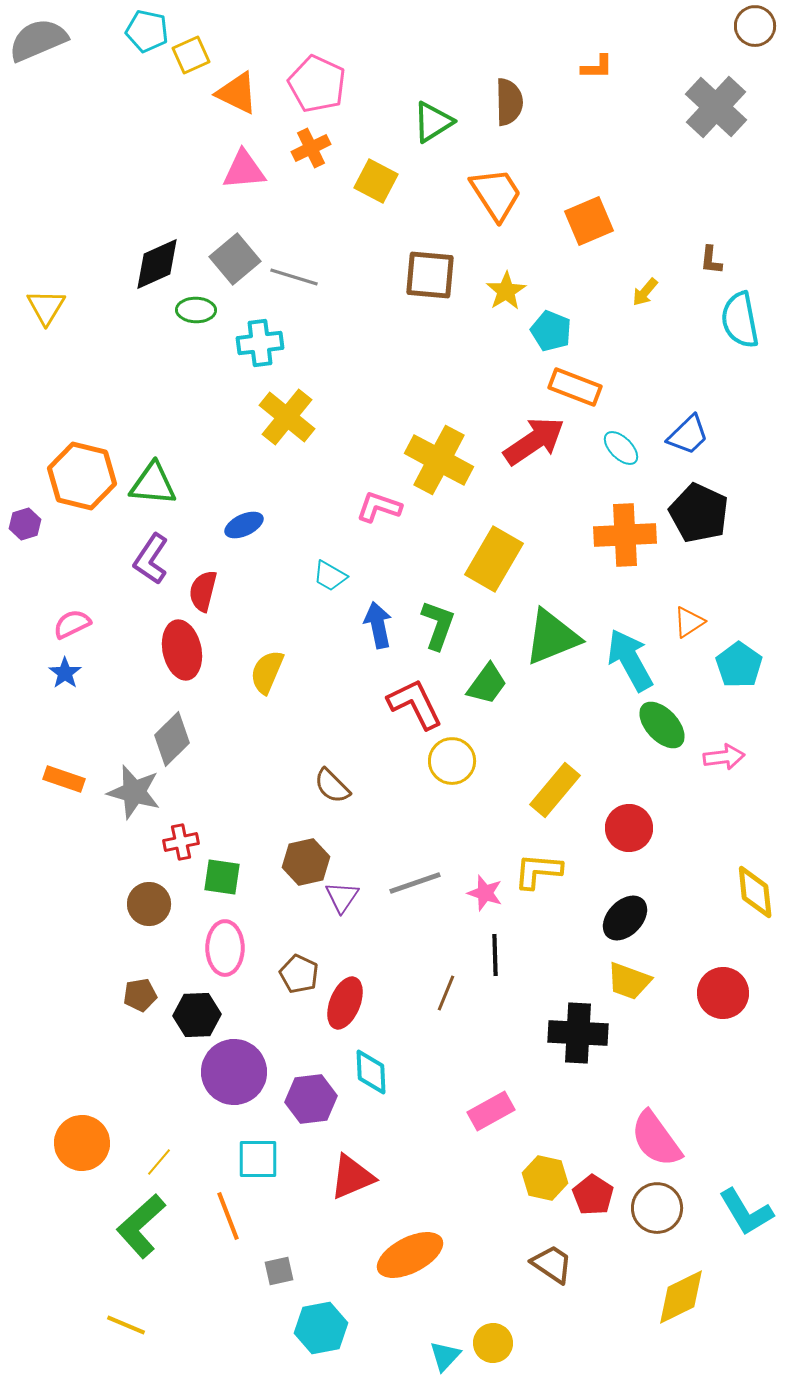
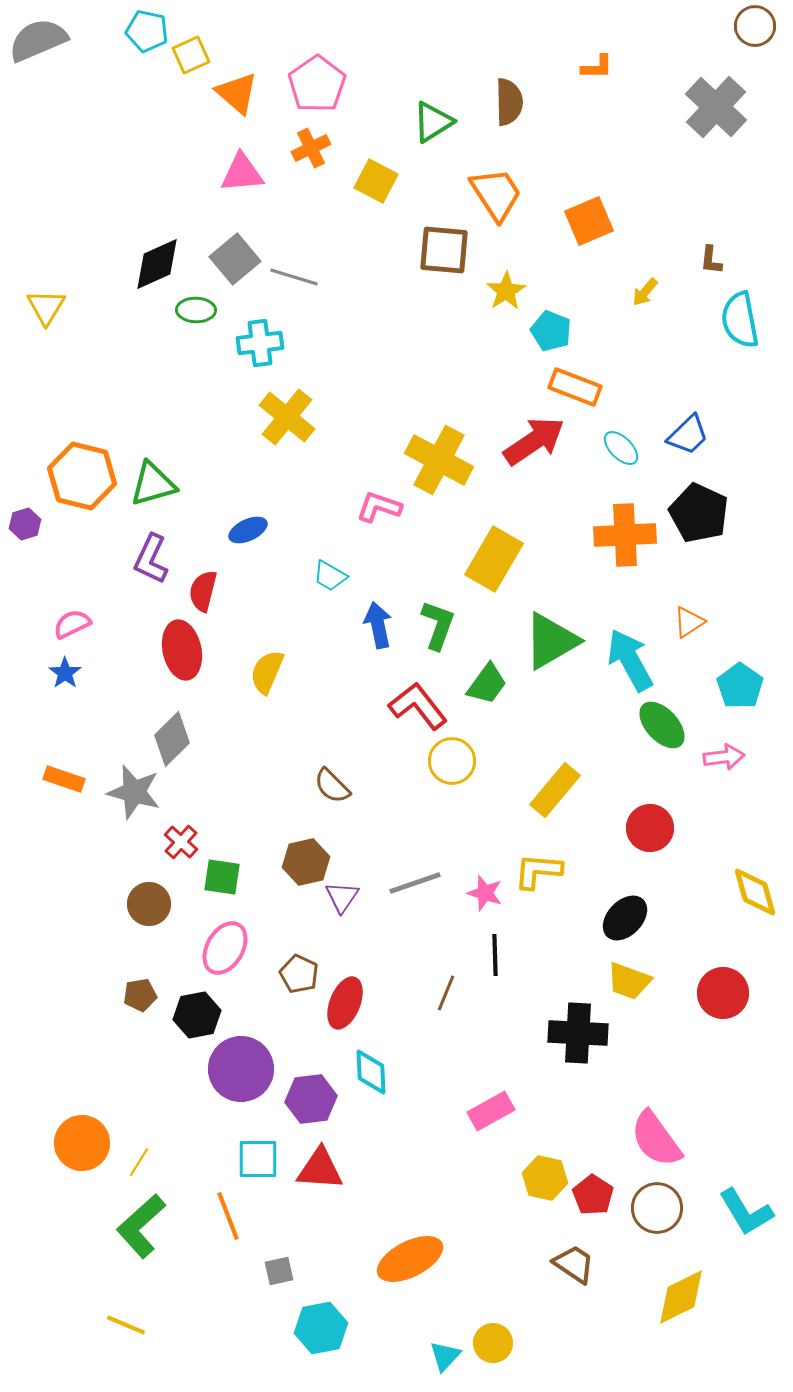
pink pentagon at (317, 84): rotated 12 degrees clockwise
orange triangle at (237, 93): rotated 15 degrees clockwise
pink triangle at (244, 170): moved 2 px left, 3 px down
brown square at (430, 275): moved 14 px right, 25 px up
green triangle at (153, 484): rotated 21 degrees counterclockwise
blue ellipse at (244, 525): moved 4 px right, 5 px down
purple L-shape at (151, 559): rotated 9 degrees counterclockwise
green triangle at (552, 637): moved 1 px left, 4 px down; rotated 8 degrees counterclockwise
cyan pentagon at (739, 665): moved 1 px right, 21 px down
red L-shape at (415, 704): moved 3 px right, 2 px down; rotated 12 degrees counterclockwise
red circle at (629, 828): moved 21 px right
red cross at (181, 842): rotated 36 degrees counterclockwise
yellow diamond at (755, 892): rotated 10 degrees counterclockwise
pink ellipse at (225, 948): rotated 30 degrees clockwise
black hexagon at (197, 1015): rotated 9 degrees counterclockwise
purple circle at (234, 1072): moved 7 px right, 3 px up
yellow line at (159, 1162): moved 20 px left; rotated 8 degrees counterclockwise
red triangle at (352, 1177): moved 32 px left, 8 px up; rotated 27 degrees clockwise
orange ellipse at (410, 1255): moved 4 px down
brown trapezoid at (552, 1264): moved 22 px right
